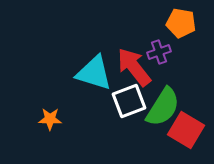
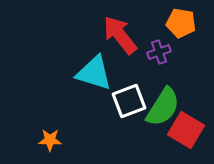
red arrow: moved 14 px left, 32 px up
orange star: moved 21 px down
